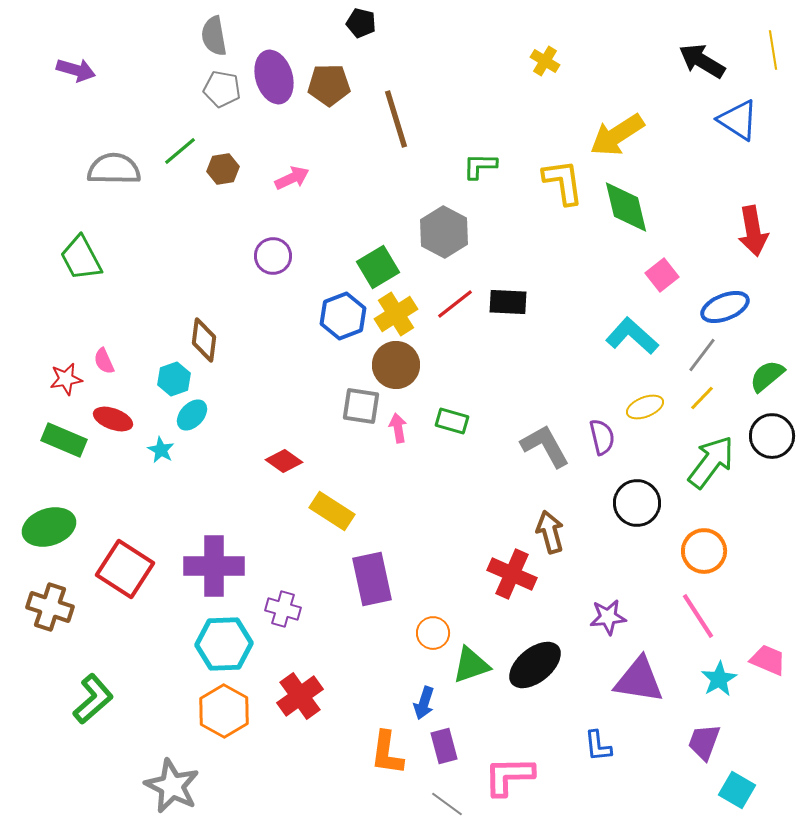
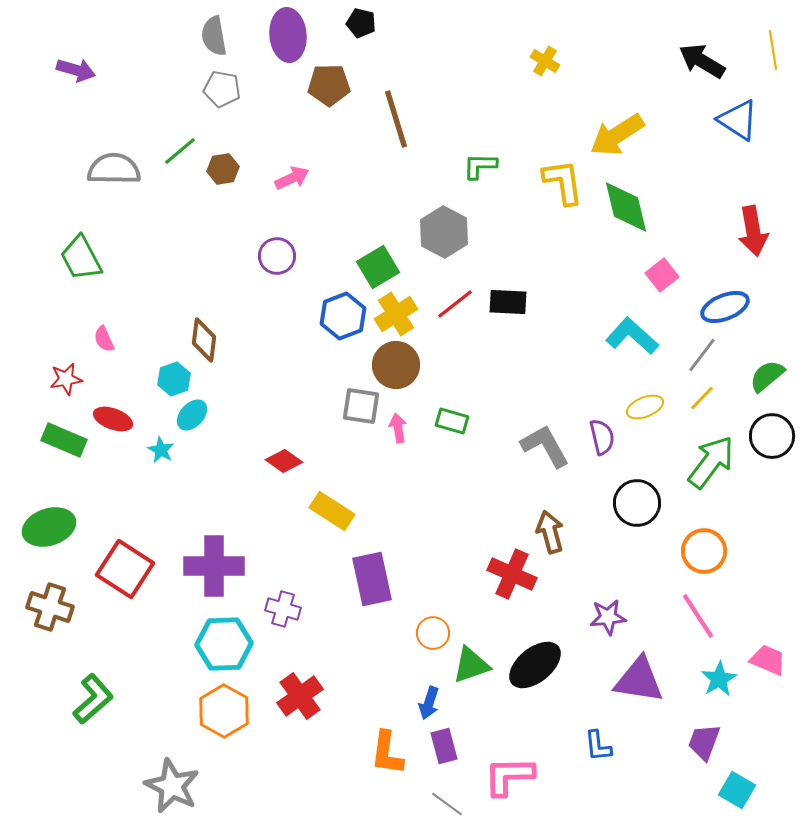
purple ellipse at (274, 77): moved 14 px right, 42 px up; rotated 12 degrees clockwise
purple circle at (273, 256): moved 4 px right
pink semicircle at (104, 361): moved 22 px up
blue arrow at (424, 703): moved 5 px right
